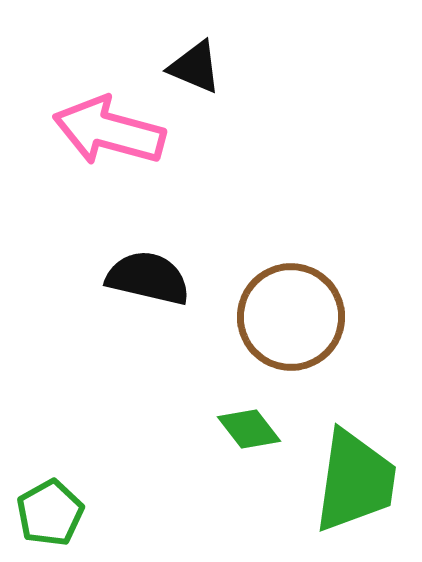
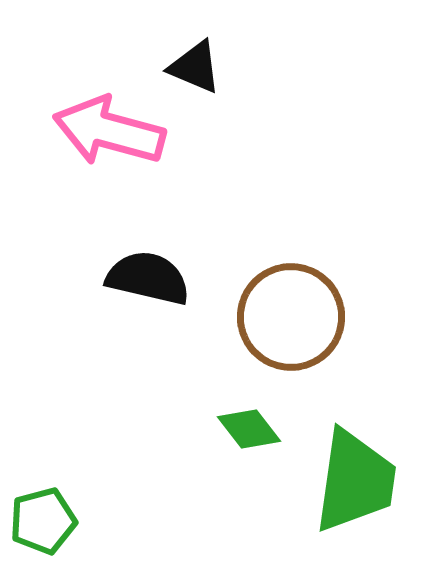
green pentagon: moved 7 px left, 8 px down; rotated 14 degrees clockwise
